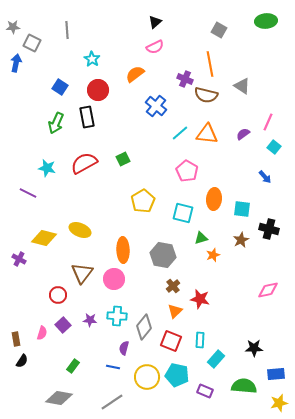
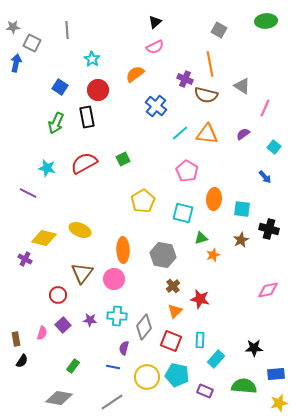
pink line at (268, 122): moved 3 px left, 14 px up
purple cross at (19, 259): moved 6 px right
